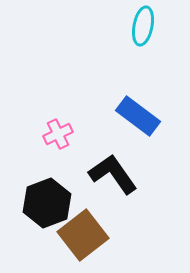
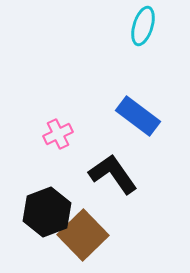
cyan ellipse: rotated 6 degrees clockwise
black hexagon: moved 9 px down
brown square: rotated 6 degrees counterclockwise
